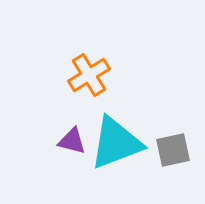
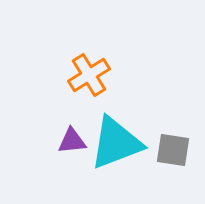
purple triangle: rotated 20 degrees counterclockwise
gray square: rotated 21 degrees clockwise
